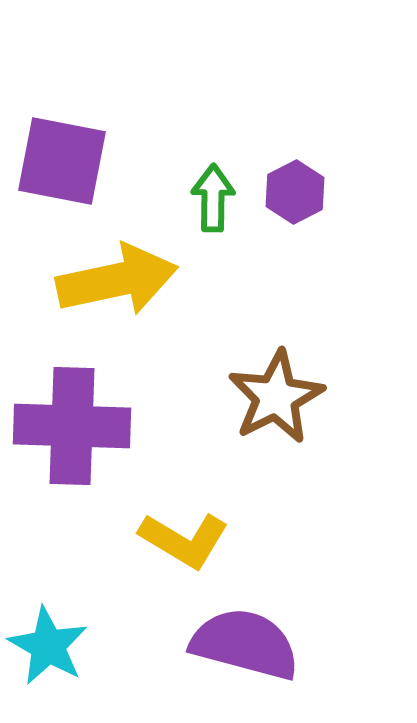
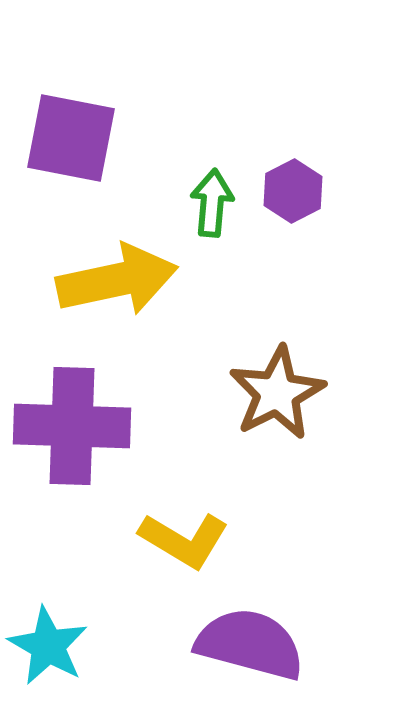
purple square: moved 9 px right, 23 px up
purple hexagon: moved 2 px left, 1 px up
green arrow: moved 1 px left, 5 px down; rotated 4 degrees clockwise
brown star: moved 1 px right, 4 px up
purple semicircle: moved 5 px right
